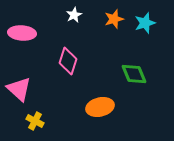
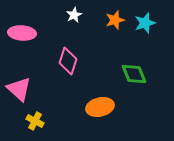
orange star: moved 1 px right, 1 px down
